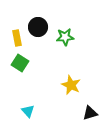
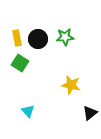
black circle: moved 12 px down
yellow star: rotated 12 degrees counterclockwise
black triangle: rotated 21 degrees counterclockwise
